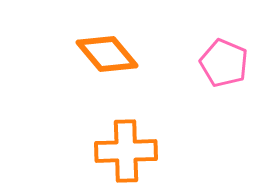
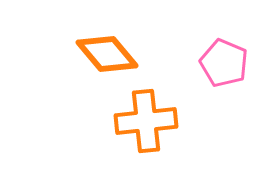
orange cross: moved 20 px right, 30 px up; rotated 4 degrees counterclockwise
